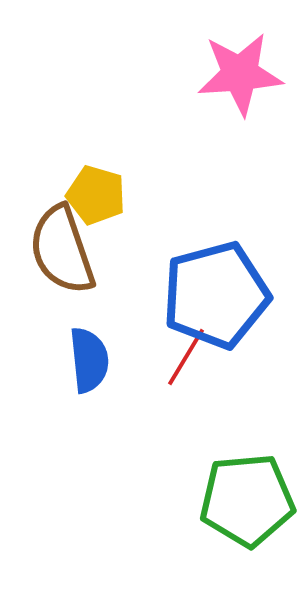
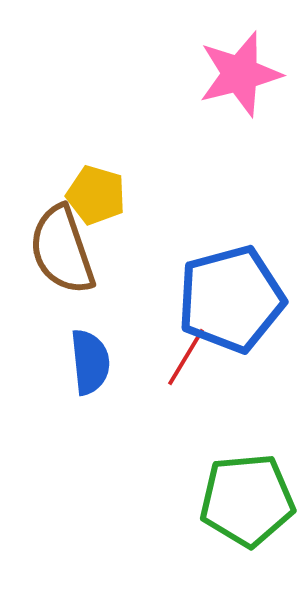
pink star: rotated 10 degrees counterclockwise
blue pentagon: moved 15 px right, 4 px down
blue semicircle: moved 1 px right, 2 px down
